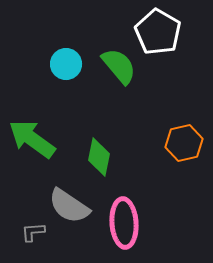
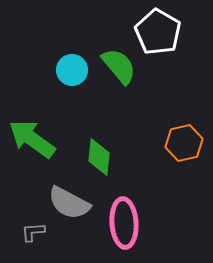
cyan circle: moved 6 px right, 6 px down
green diamond: rotated 6 degrees counterclockwise
gray semicircle: moved 3 px up; rotated 6 degrees counterclockwise
